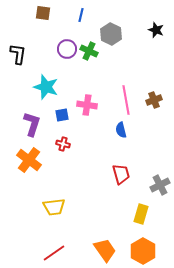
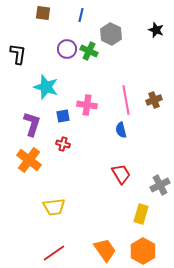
blue square: moved 1 px right, 1 px down
red trapezoid: rotated 15 degrees counterclockwise
